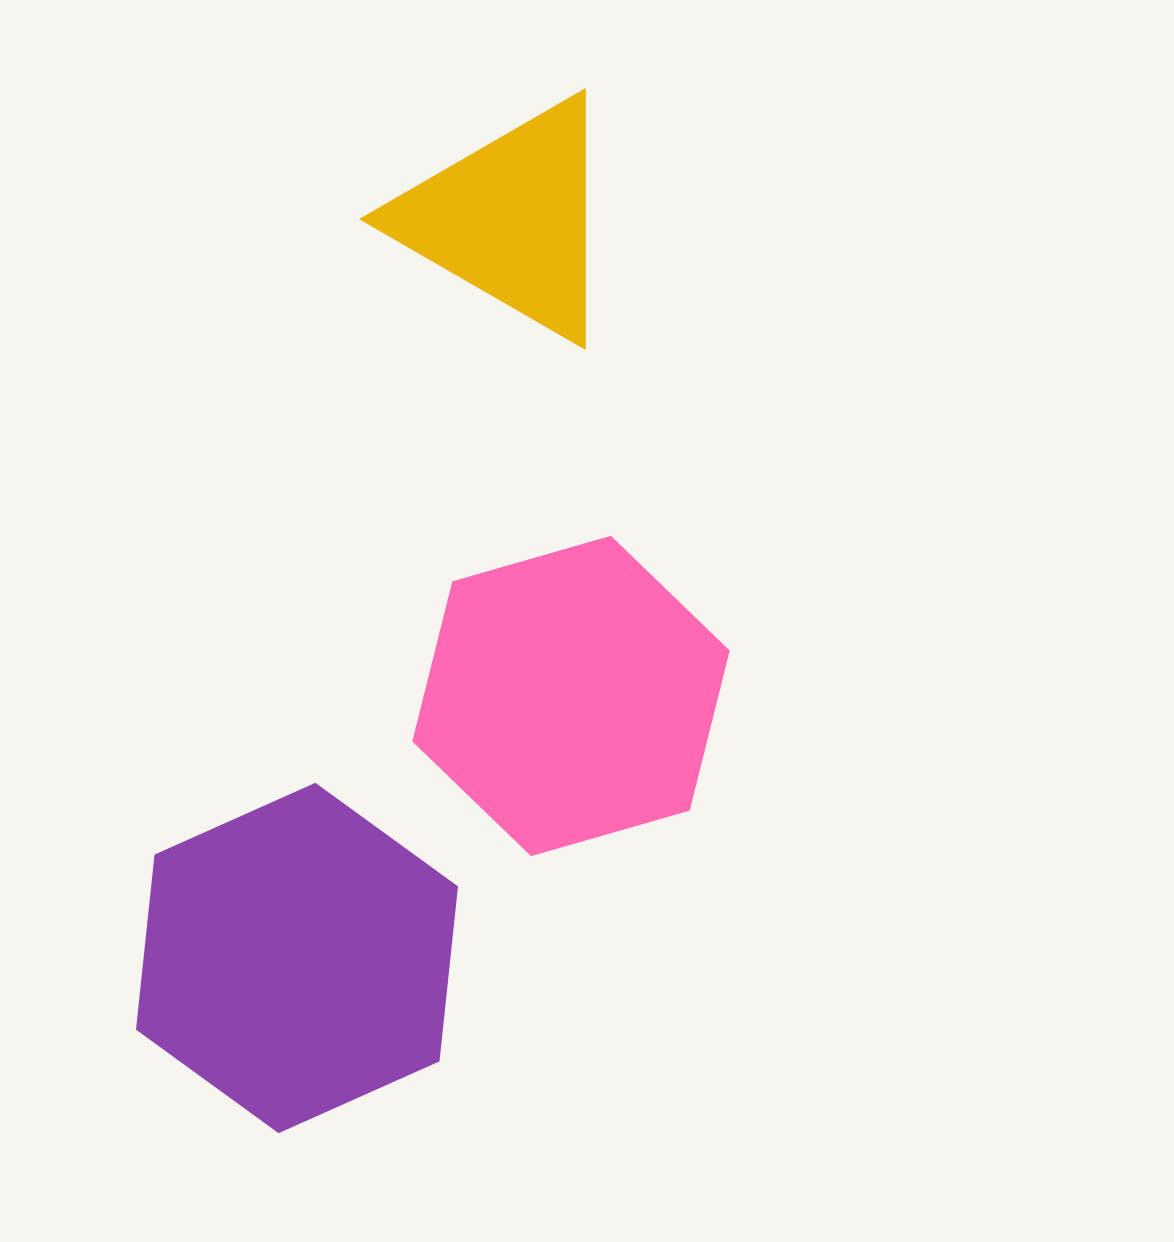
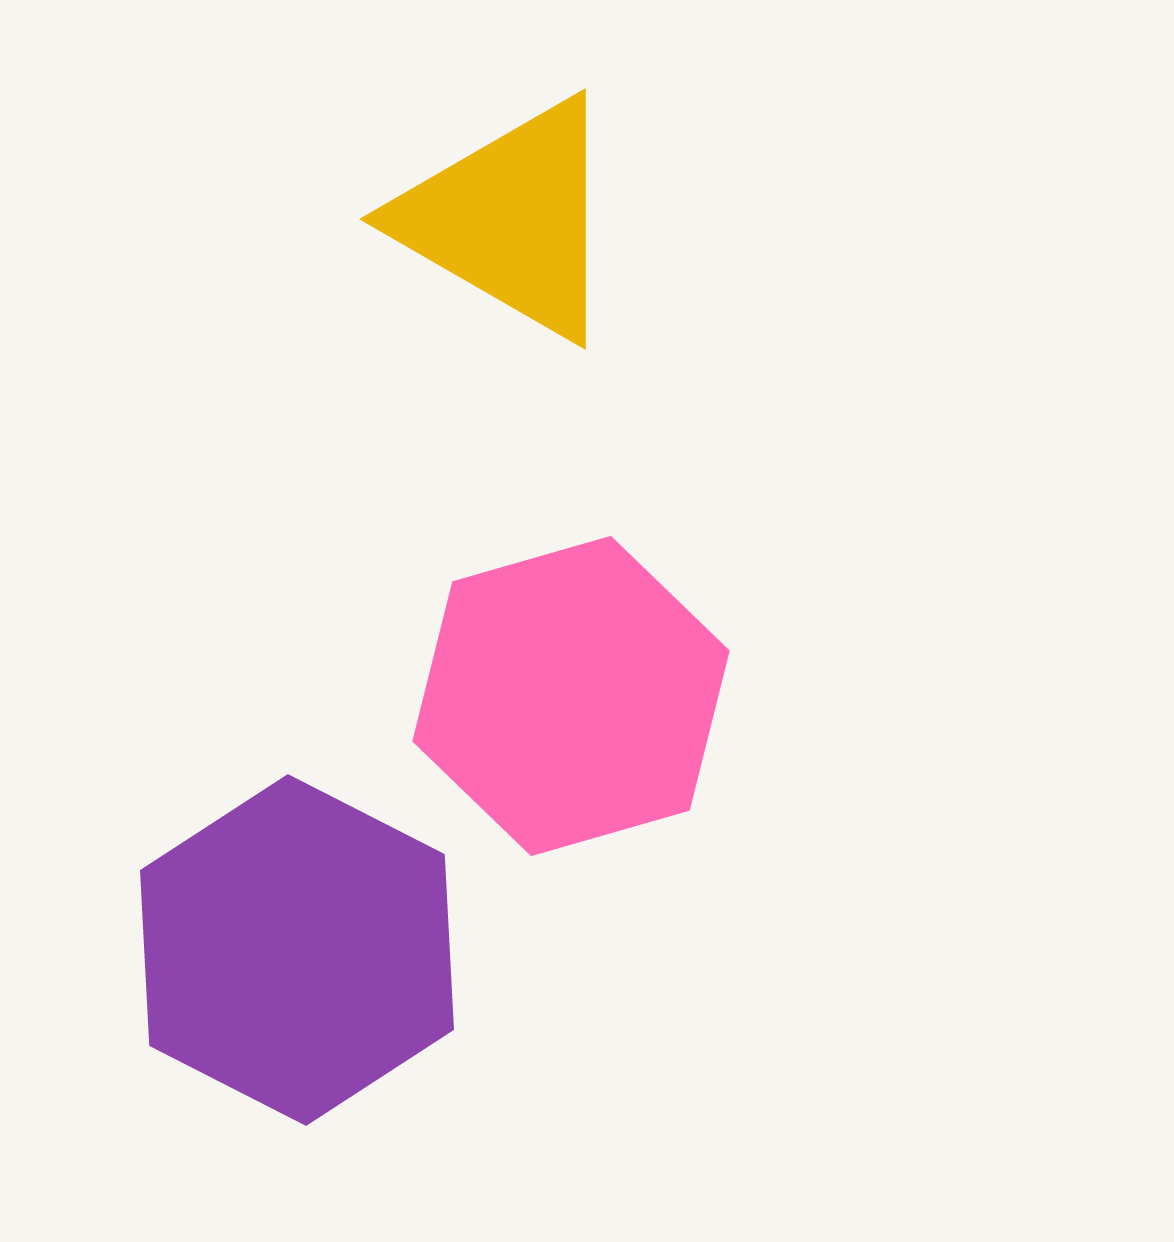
purple hexagon: moved 8 px up; rotated 9 degrees counterclockwise
